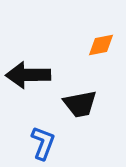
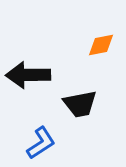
blue L-shape: moved 2 px left; rotated 36 degrees clockwise
